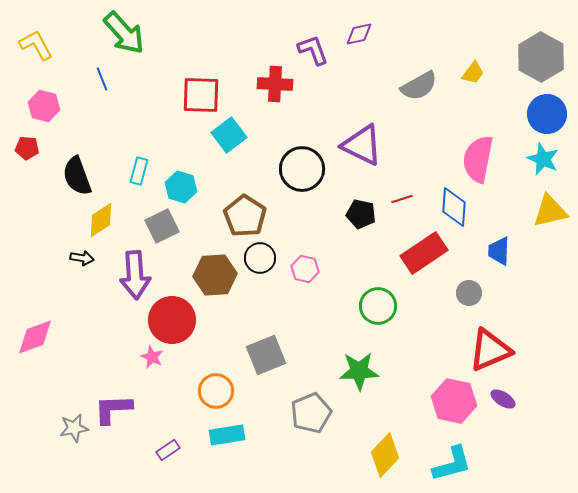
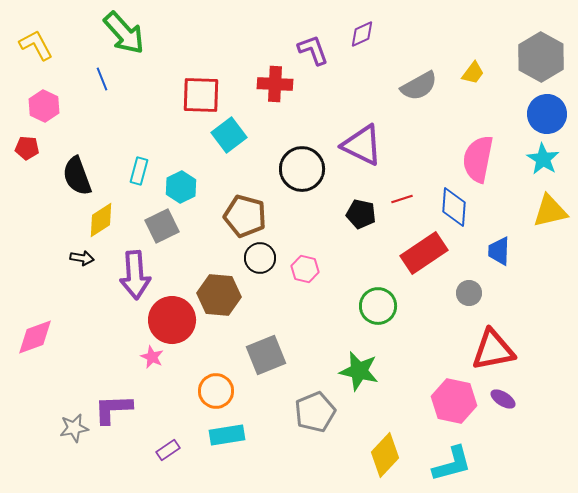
purple diamond at (359, 34): moved 3 px right; rotated 12 degrees counterclockwise
pink hexagon at (44, 106): rotated 12 degrees clockwise
cyan star at (543, 159): rotated 8 degrees clockwise
cyan hexagon at (181, 187): rotated 16 degrees clockwise
brown pentagon at (245, 216): rotated 18 degrees counterclockwise
brown hexagon at (215, 275): moved 4 px right, 20 px down; rotated 9 degrees clockwise
red triangle at (490, 350): moved 3 px right; rotated 12 degrees clockwise
green star at (359, 371): rotated 15 degrees clockwise
gray pentagon at (311, 413): moved 4 px right, 1 px up
